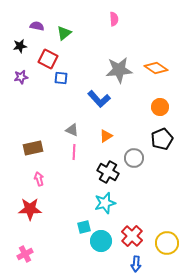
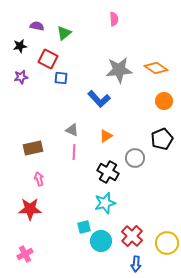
orange circle: moved 4 px right, 6 px up
gray circle: moved 1 px right
